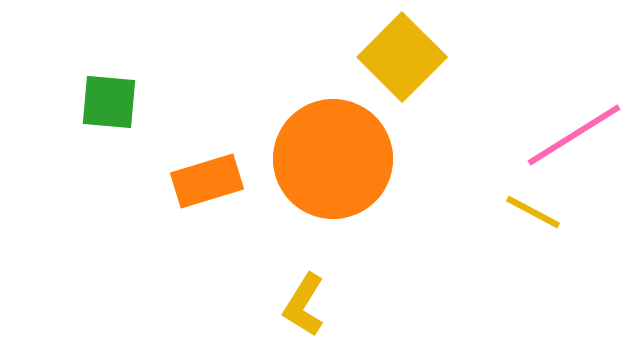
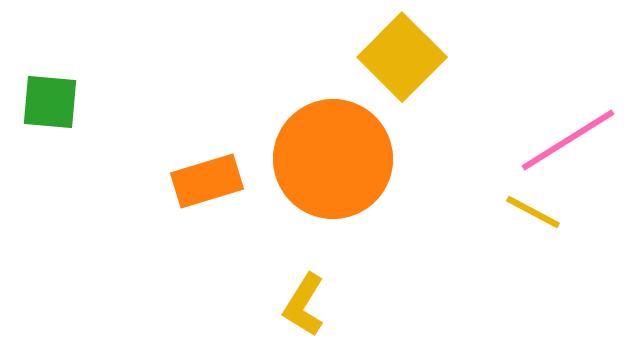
green square: moved 59 px left
pink line: moved 6 px left, 5 px down
